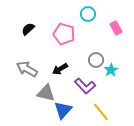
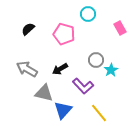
pink rectangle: moved 4 px right
purple L-shape: moved 2 px left
gray triangle: moved 2 px left
yellow line: moved 2 px left, 1 px down
